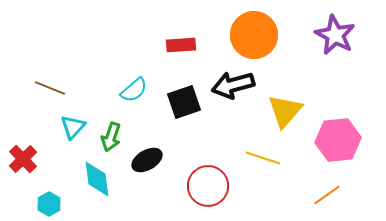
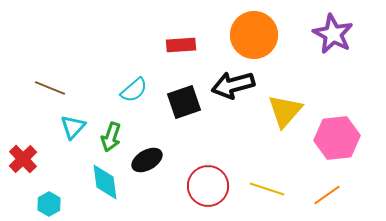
purple star: moved 2 px left, 1 px up
pink hexagon: moved 1 px left, 2 px up
yellow line: moved 4 px right, 31 px down
cyan diamond: moved 8 px right, 3 px down
